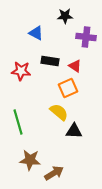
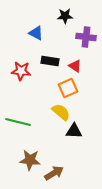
yellow semicircle: moved 2 px right
green line: rotated 60 degrees counterclockwise
